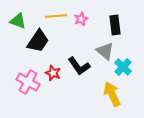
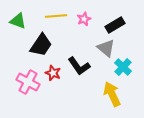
pink star: moved 3 px right
black rectangle: rotated 66 degrees clockwise
black trapezoid: moved 3 px right, 4 px down
gray triangle: moved 1 px right, 3 px up
